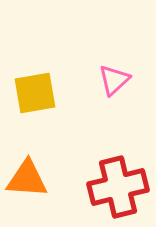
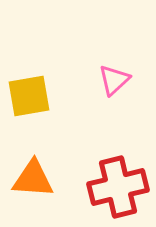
yellow square: moved 6 px left, 3 px down
orange triangle: moved 6 px right
